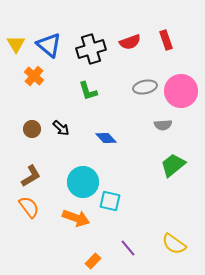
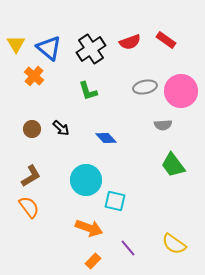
red rectangle: rotated 36 degrees counterclockwise
blue triangle: moved 3 px down
black cross: rotated 16 degrees counterclockwise
green trapezoid: rotated 88 degrees counterclockwise
cyan circle: moved 3 px right, 2 px up
cyan square: moved 5 px right
orange arrow: moved 13 px right, 10 px down
